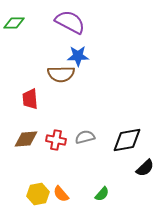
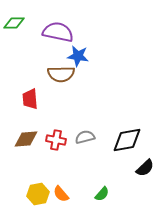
purple semicircle: moved 12 px left, 10 px down; rotated 16 degrees counterclockwise
blue star: rotated 10 degrees clockwise
